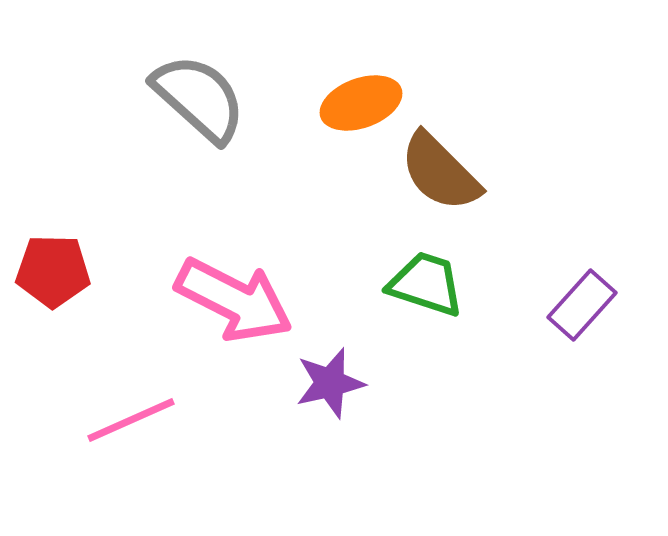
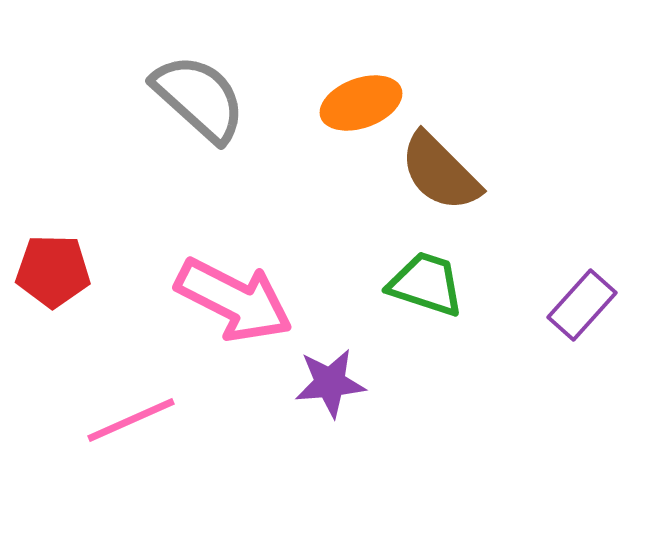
purple star: rotated 8 degrees clockwise
